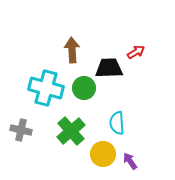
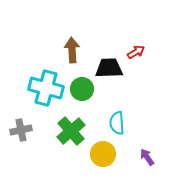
green circle: moved 2 px left, 1 px down
gray cross: rotated 25 degrees counterclockwise
purple arrow: moved 17 px right, 4 px up
